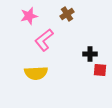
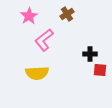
pink star: rotated 18 degrees counterclockwise
yellow semicircle: moved 1 px right
